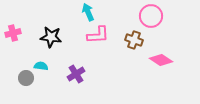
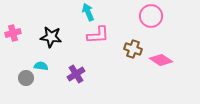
brown cross: moved 1 px left, 9 px down
